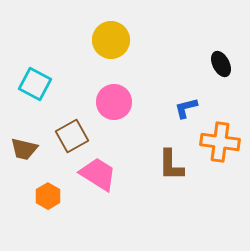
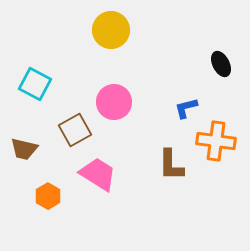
yellow circle: moved 10 px up
brown square: moved 3 px right, 6 px up
orange cross: moved 4 px left, 1 px up
